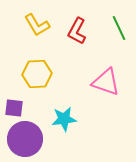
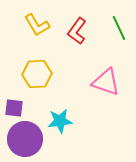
red L-shape: rotated 8 degrees clockwise
cyan star: moved 4 px left, 2 px down
